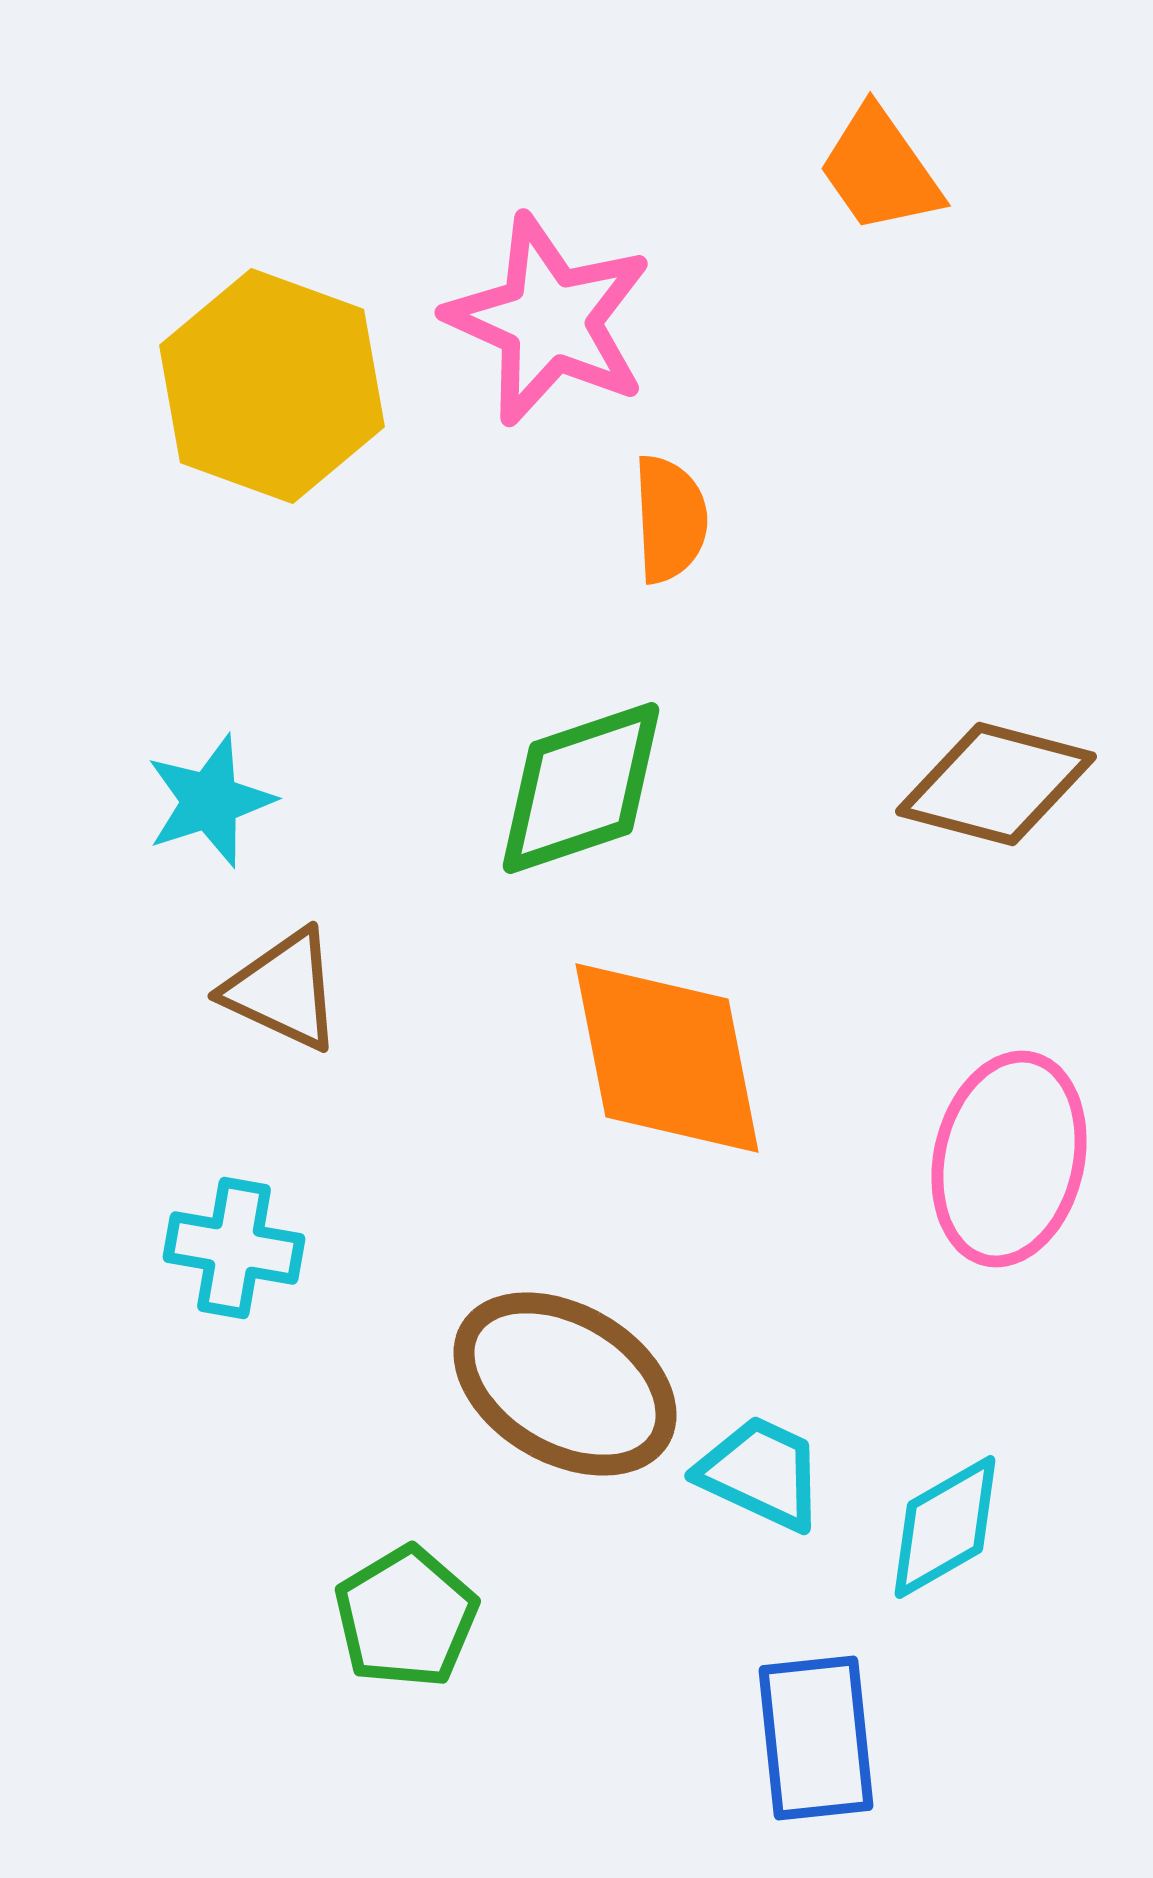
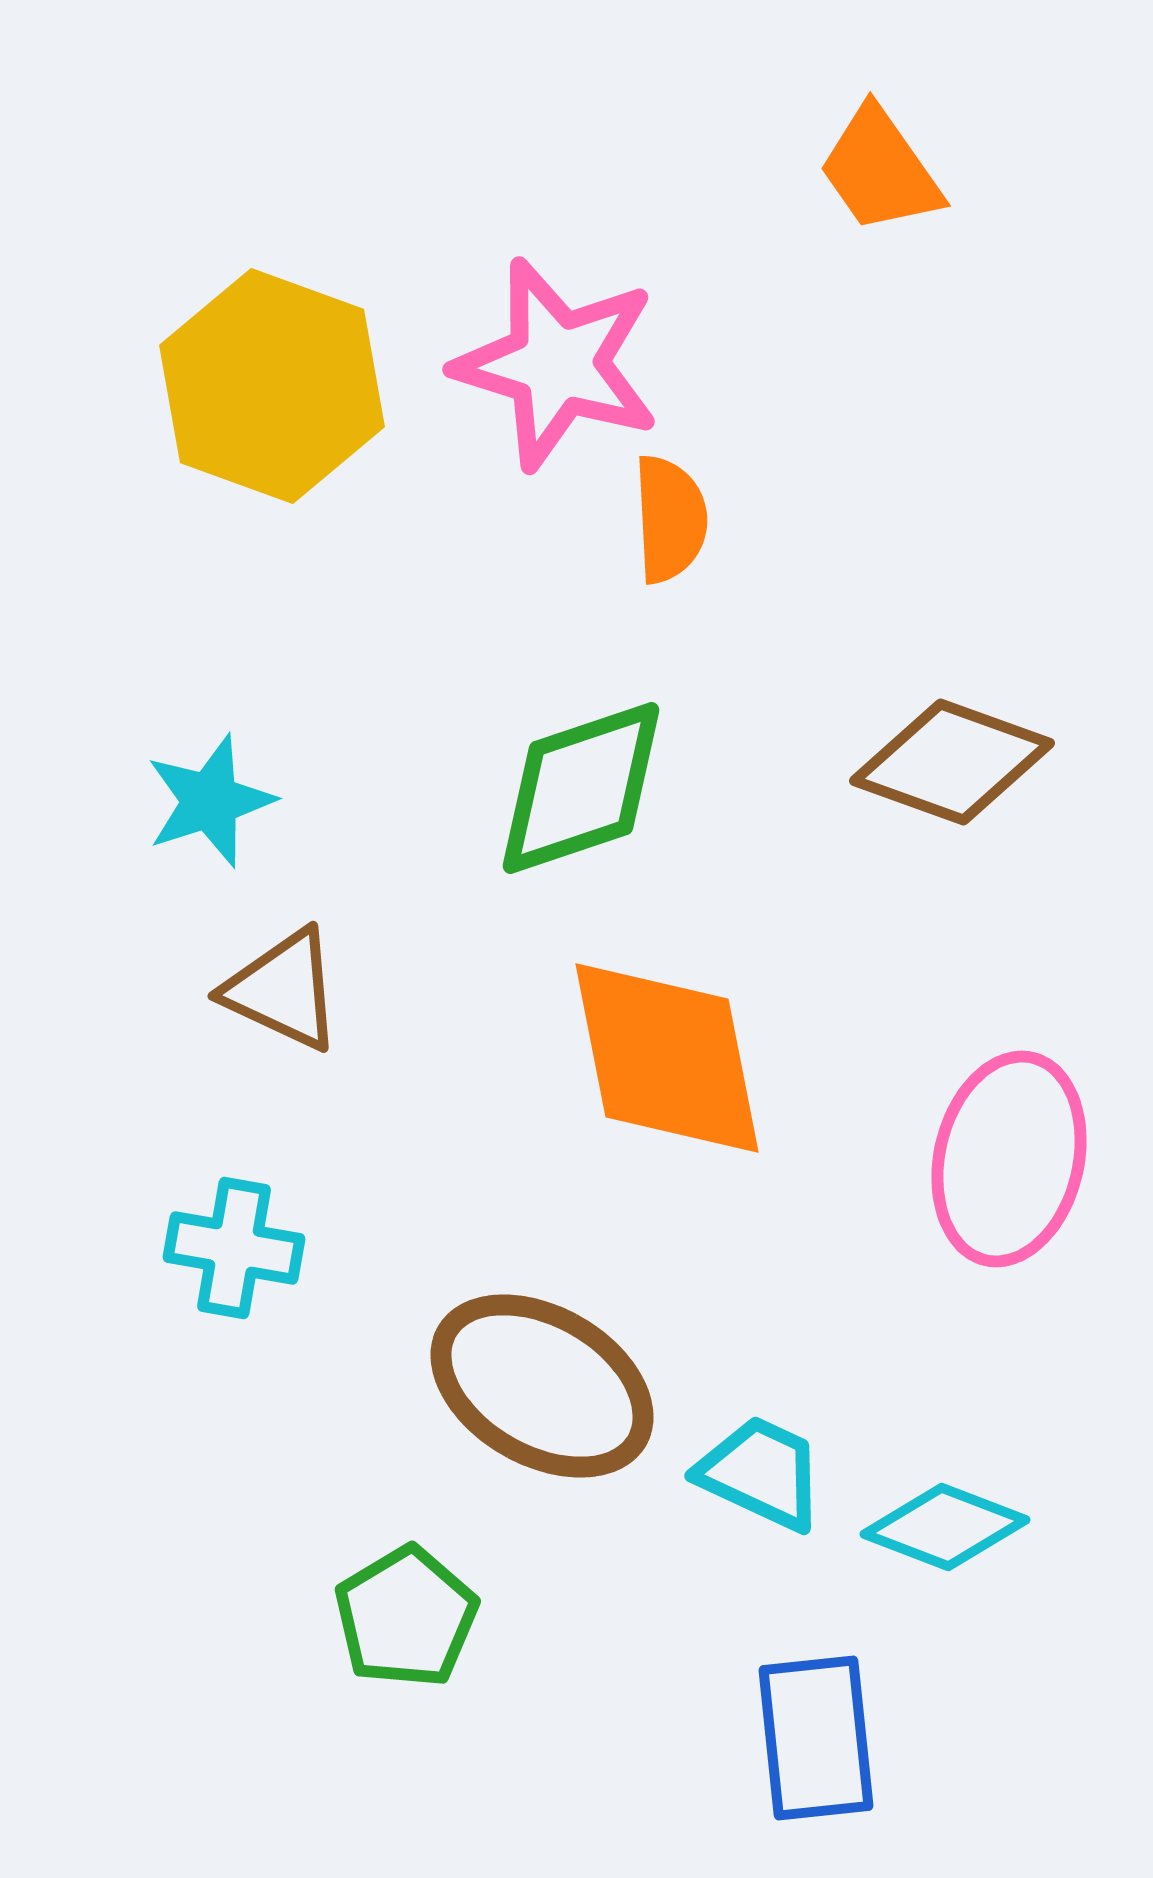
pink star: moved 8 px right, 44 px down; rotated 7 degrees counterclockwise
brown diamond: moved 44 px left, 22 px up; rotated 5 degrees clockwise
brown ellipse: moved 23 px left, 2 px down
cyan diamond: rotated 51 degrees clockwise
